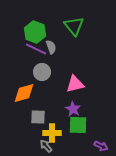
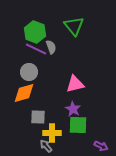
gray circle: moved 13 px left
